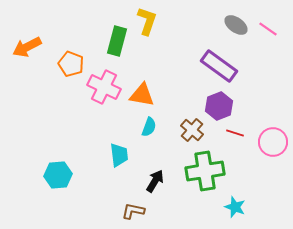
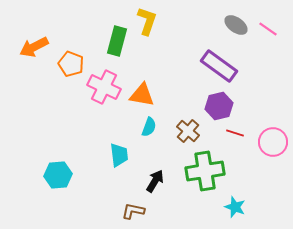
orange arrow: moved 7 px right
purple hexagon: rotated 8 degrees clockwise
brown cross: moved 4 px left, 1 px down
